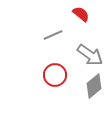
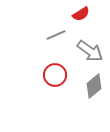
red semicircle: rotated 108 degrees clockwise
gray line: moved 3 px right
gray arrow: moved 4 px up
